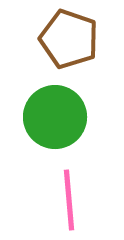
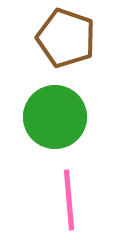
brown pentagon: moved 3 px left, 1 px up
